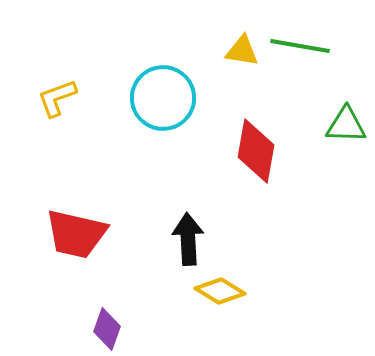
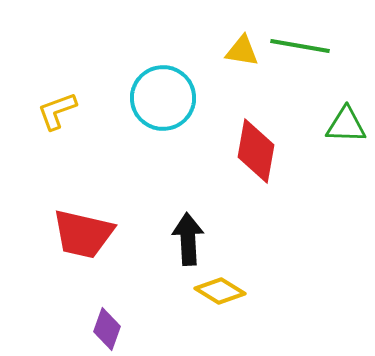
yellow L-shape: moved 13 px down
red trapezoid: moved 7 px right
